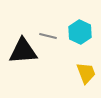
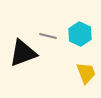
cyan hexagon: moved 2 px down
black triangle: moved 2 px down; rotated 16 degrees counterclockwise
